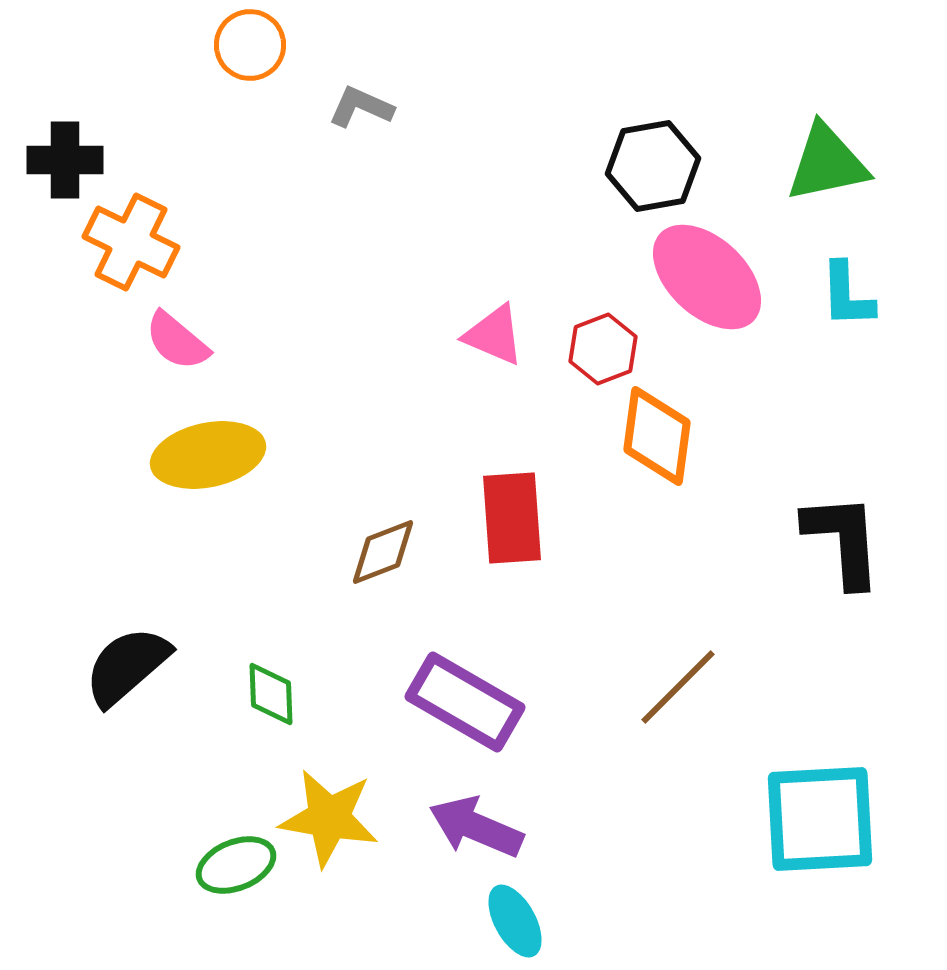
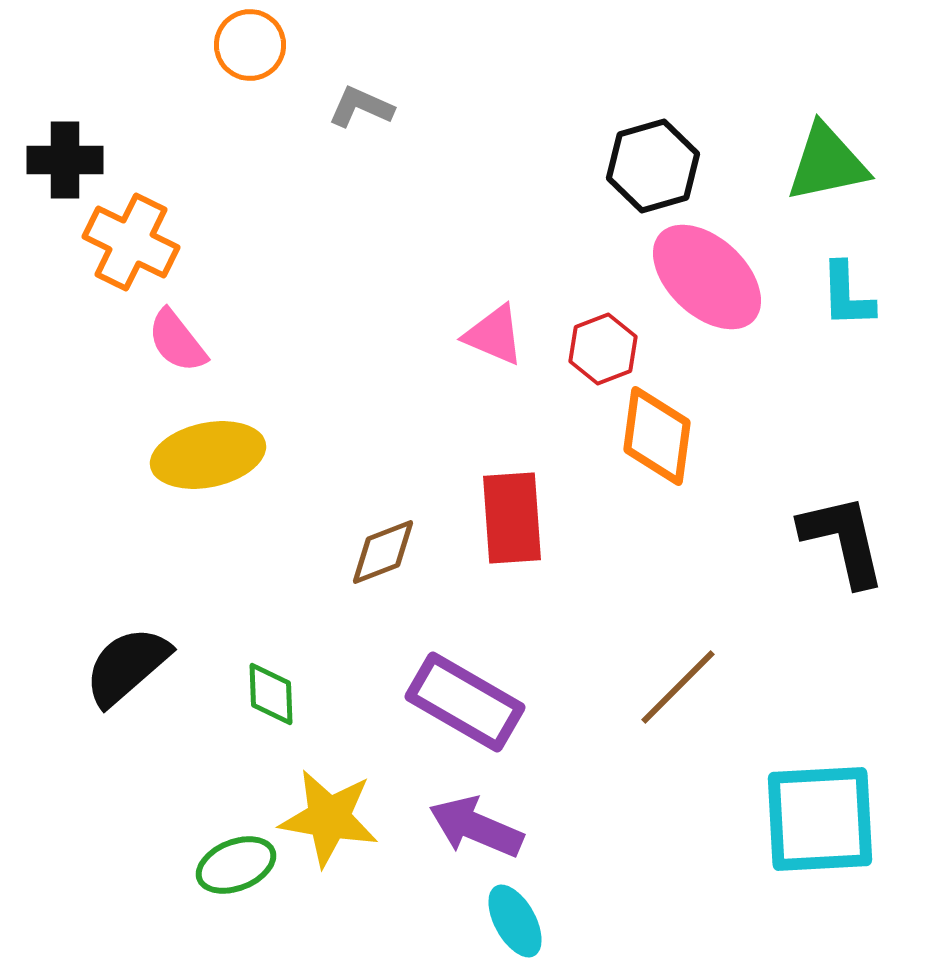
black hexagon: rotated 6 degrees counterclockwise
pink semicircle: rotated 12 degrees clockwise
black L-shape: rotated 9 degrees counterclockwise
